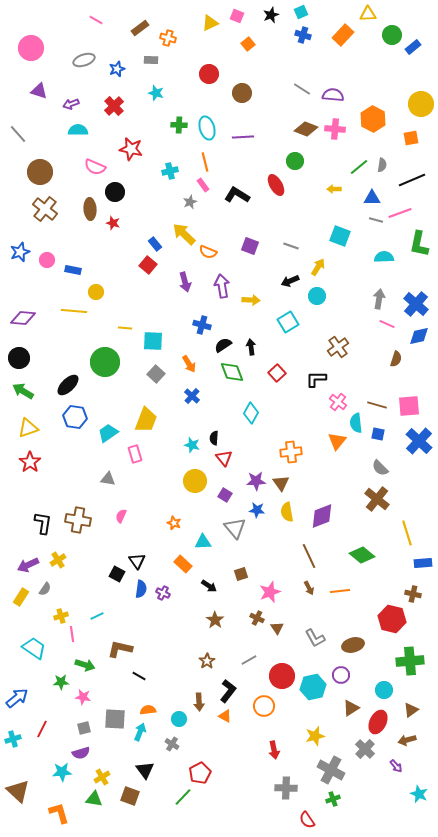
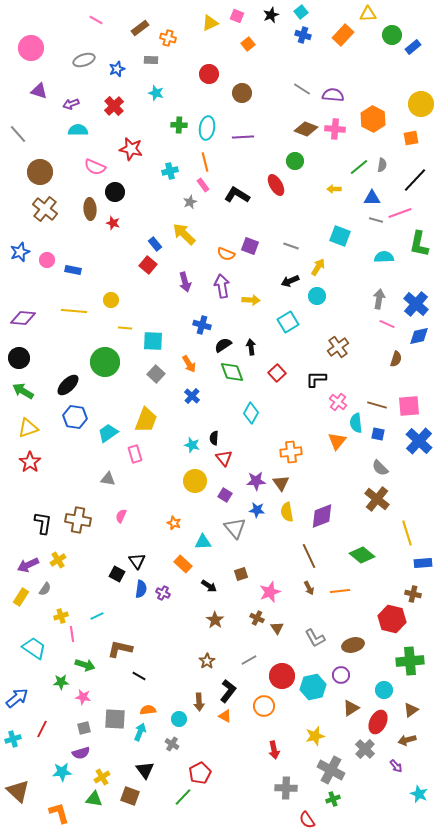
cyan square at (301, 12): rotated 16 degrees counterclockwise
cyan ellipse at (207, 128): rotated 25 degrees clockwise
black line at (412, 180): moved 3 px right; rotated 24 degrees counterclockwise
orange semicircle at (208, 252): moved 18 px right, 2 px down
yellow circle at (96, 292): moved 15 px right, 8 px down
